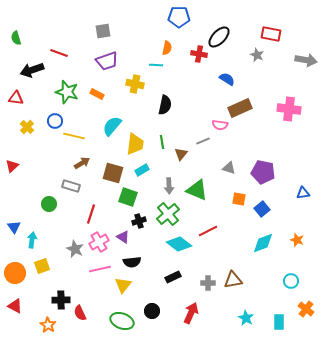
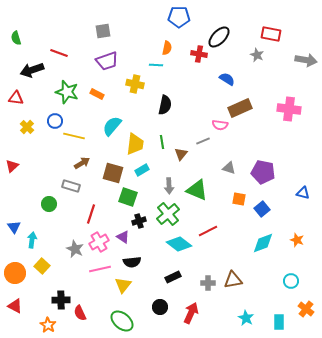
blue triangle at (303, 193): rotated 24 degrees clockwise
yellow square at (42, 266): rotated 28 degrees counterclockwise
black circle at (152, 311): moved 8 px right, 4 px up
green ellipse at (122, 321): rotated 20 degrees clockwise
